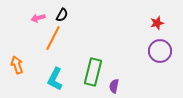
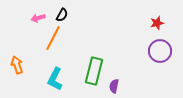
green rectangle: moved 1 px right, 1 px up
